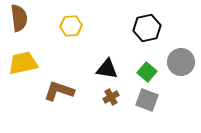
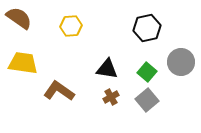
brown semicircle: rotated 48 degrees counterclockwise
yellow trapezoid: rotated 20 degrees clockwise
brown L-shape: rotated 16 degrees clockwise
gray square: rotated 30 degrees clockwise
